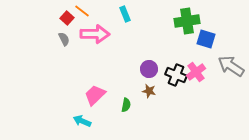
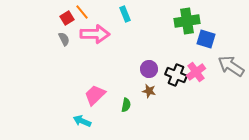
orange line: moved 1 px down; rotated 14 degrees clockwise
red square: rotated 16 degrees clockwise
